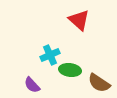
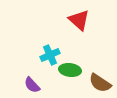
brown semicircle: moved 1 px right
